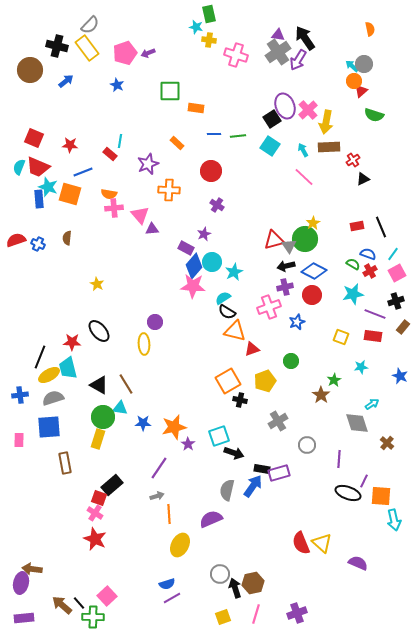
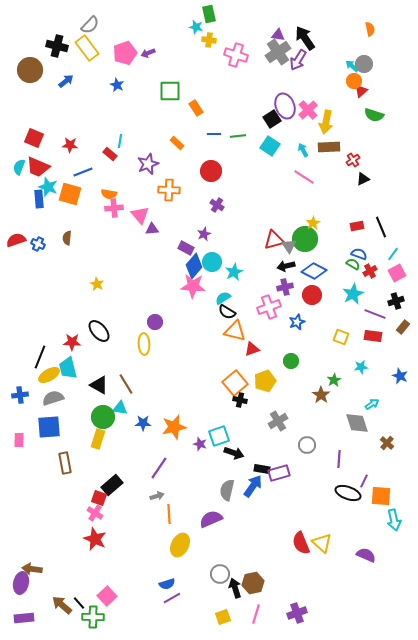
orange rectangle at (196, 108): rotated 49 degrees clockwise
pink line at (304, 177): rotated 10 degrees counterclockwise
blue semicircle at (368, 254): moved 9 px left
cyan star at (353, 294): rotated 15 degrees counterclockwise
orange square at (228, 381): moved 7 px right, 2 px down; rotated 10 degrees counterclockwise
purple star at (188, 444): moved 12 px right; rotated 16 degrees counterclockwise
purple semicircle at (358, 563): moved 8 px right, 8 px up
